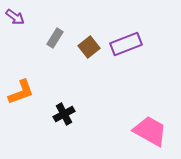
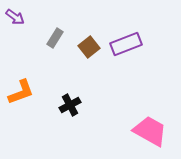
black cross: moved 6 px right, 9 px up
